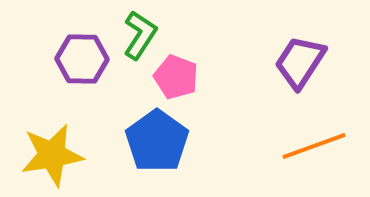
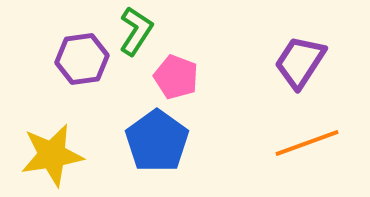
green L-shape: moved 4 px left, 4 px up
purple hexagon: rotated 9 degrees counterclockwise
orange line: moved 7 px left, 3 px up
